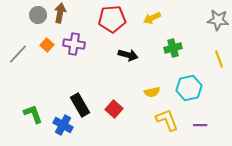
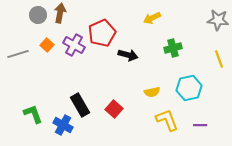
red pentagon: moved 10 px left, 14 px down; rotated 20 degrees counterclockwise
purple cross: moved 1 px down; rotated 20 degrees clockwise
gray line: rotated 30 degrees clockwise
